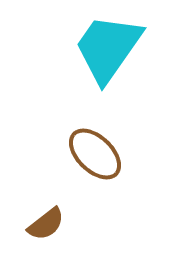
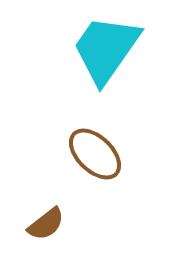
cyan trapezoid: moved 2 px left, 1 px down
